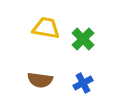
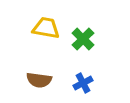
brown semicircle: moved 1 px left
